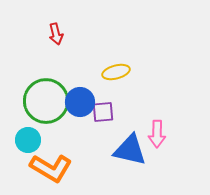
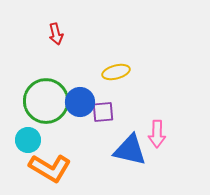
orange L-shape: moved 1 px left
